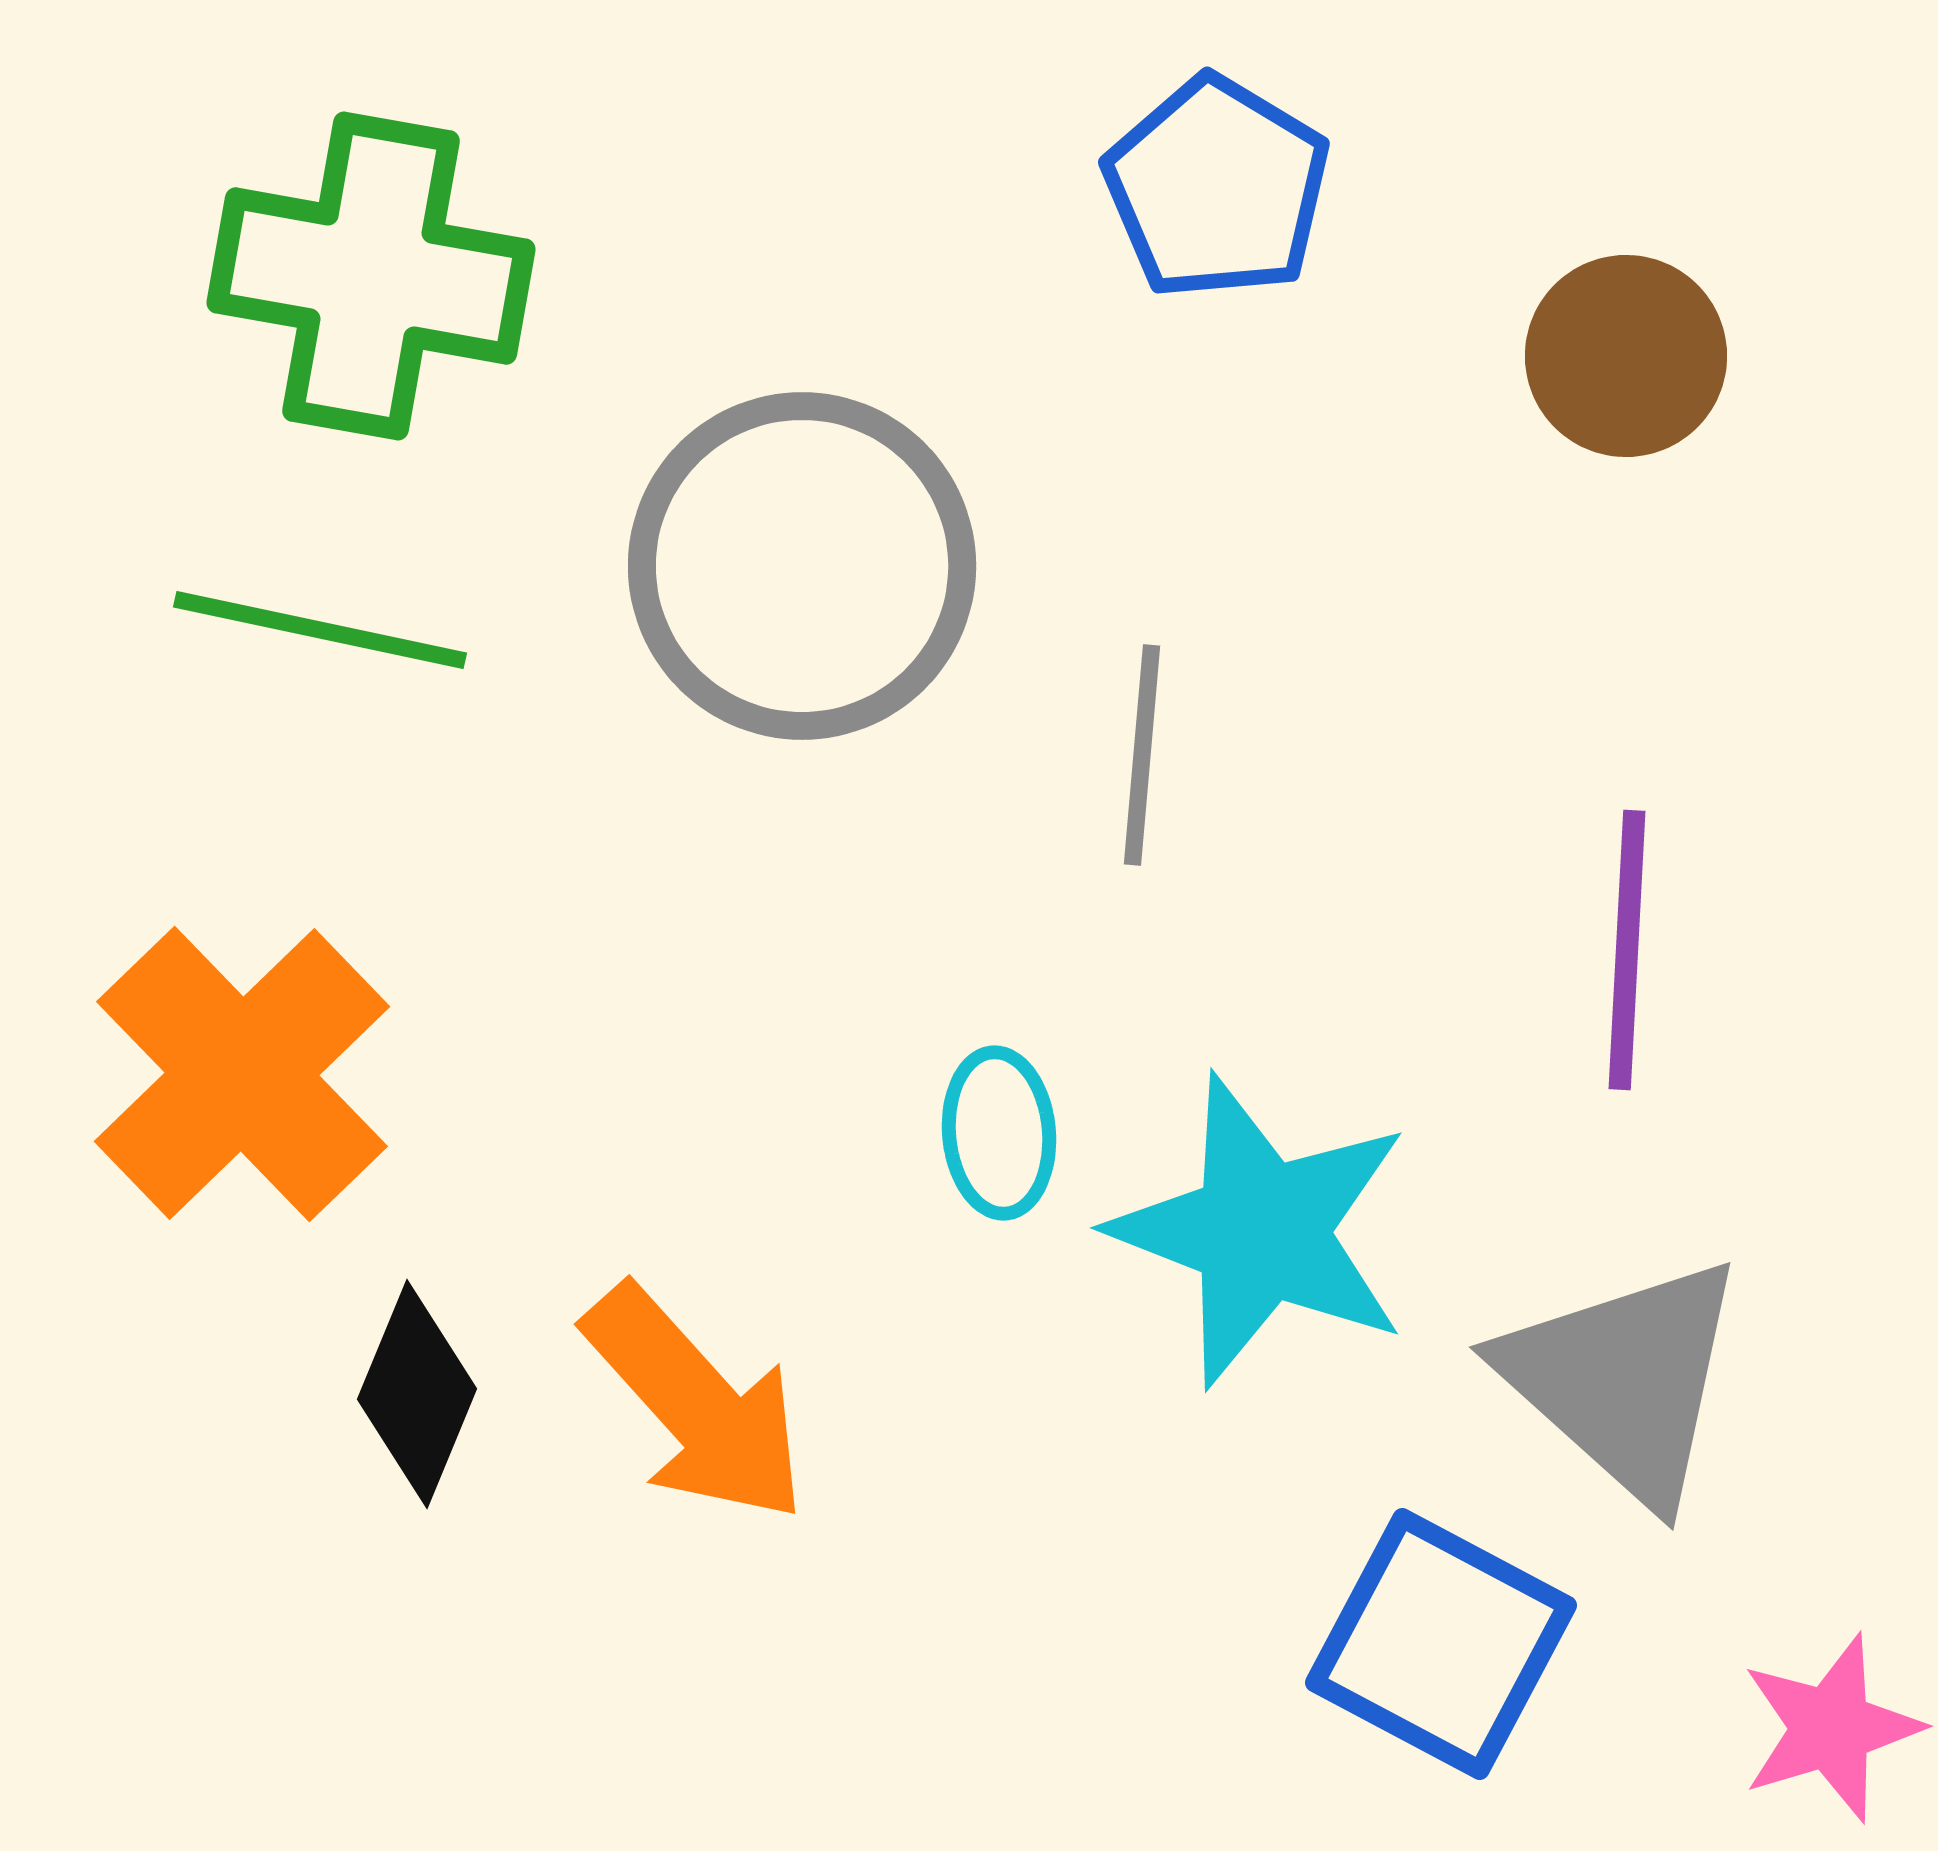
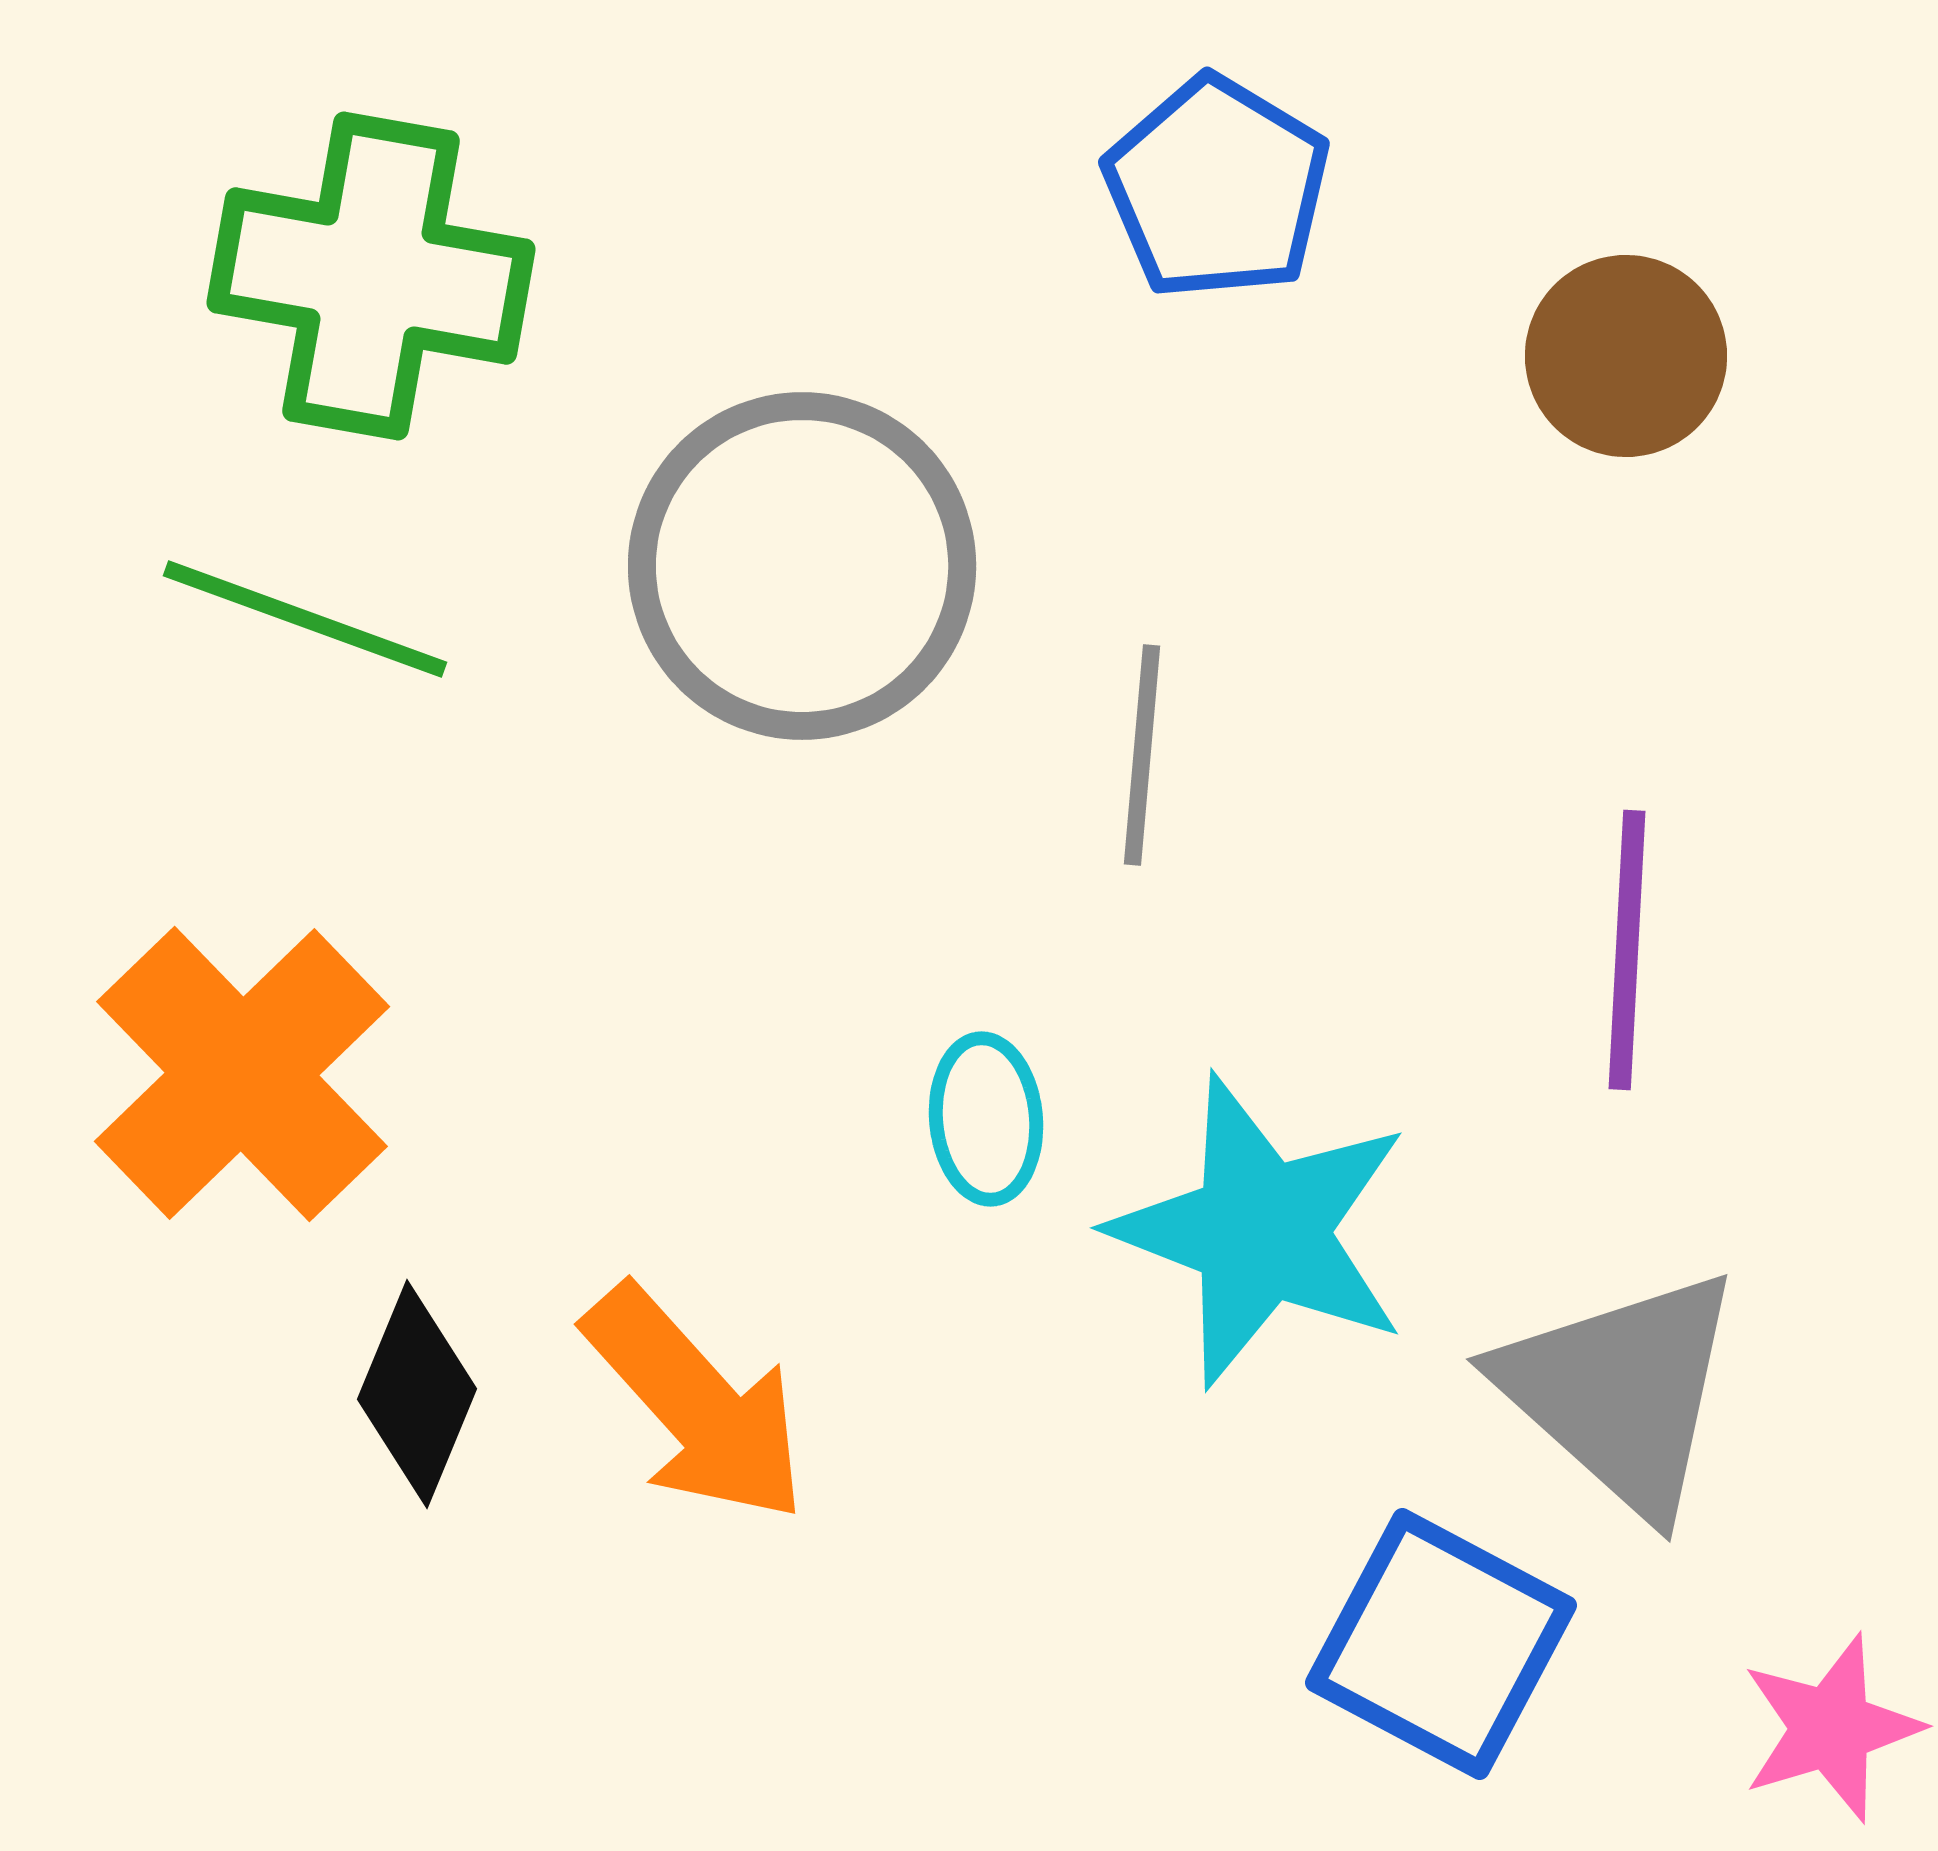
green line: moved 15 px left, 11 px up; rotated 8 degrees clockwise
cyan ellipse: moved 13 px left, 14 px up
gray triangle: moved 3 px left, 12 px down
